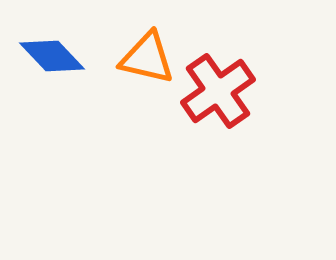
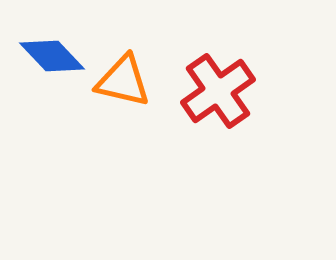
orange triangle: moved 24 px left, 23 px down
